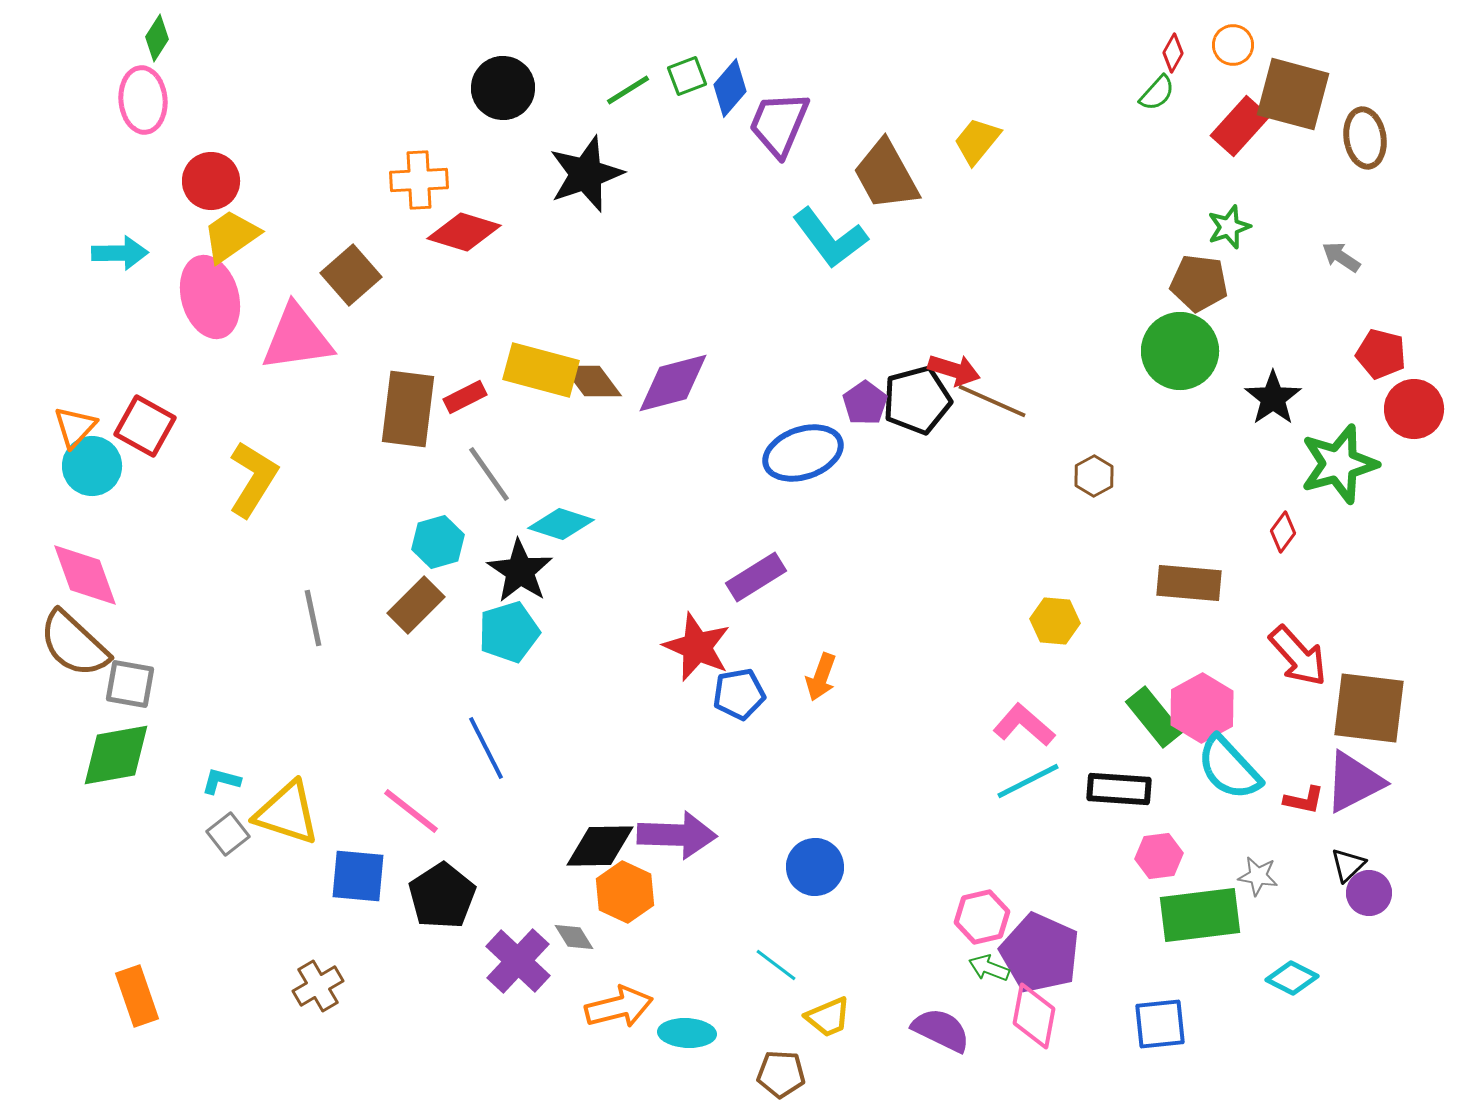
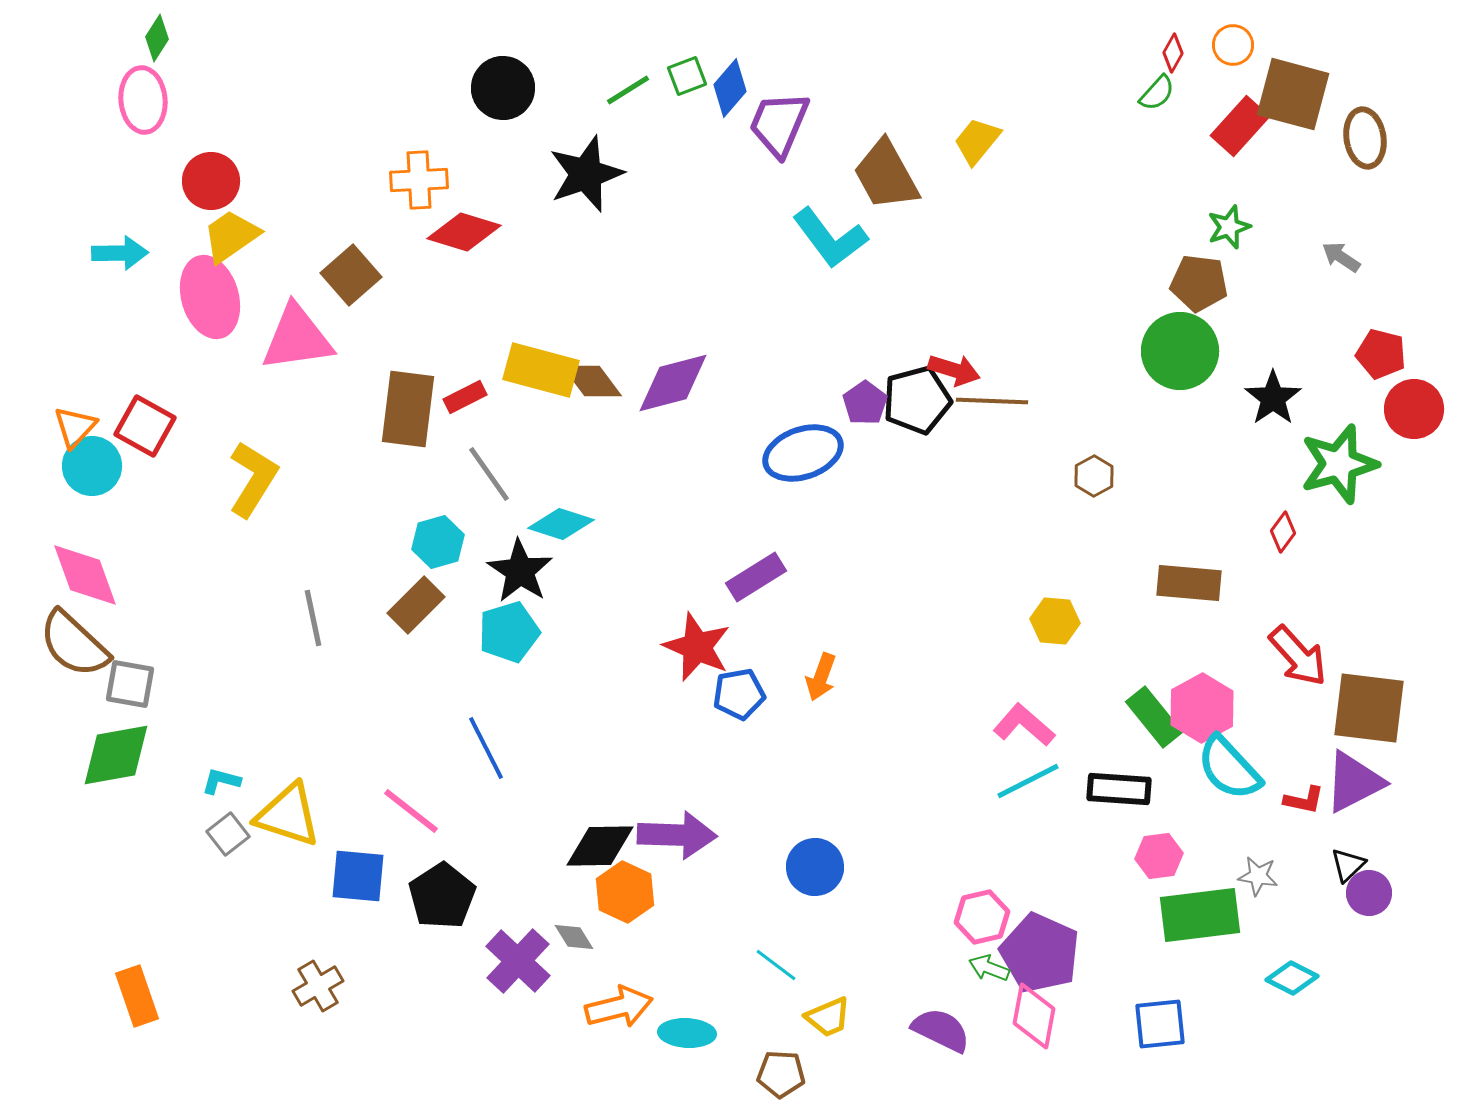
brown line at (992, 401): rotated 22 degrees counterclockwise
yellow triangle at (287, 813): moved 1 px right, 2 px down
